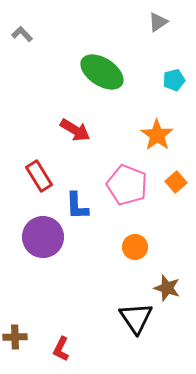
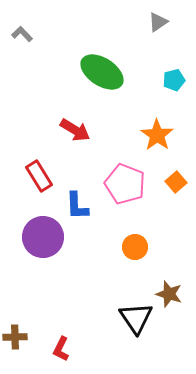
pink pentagon: moved 2 px left, 1 px up
brown star: moved 2 px right, 6 px down
